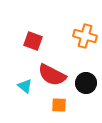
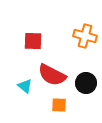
red square: rotated 18 degrees counterclockwise
